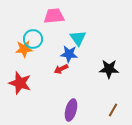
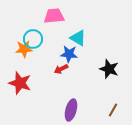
cyan triangle: rotated 24 degrees counterclockwise
black star: rotated 18 degrees clockwise
